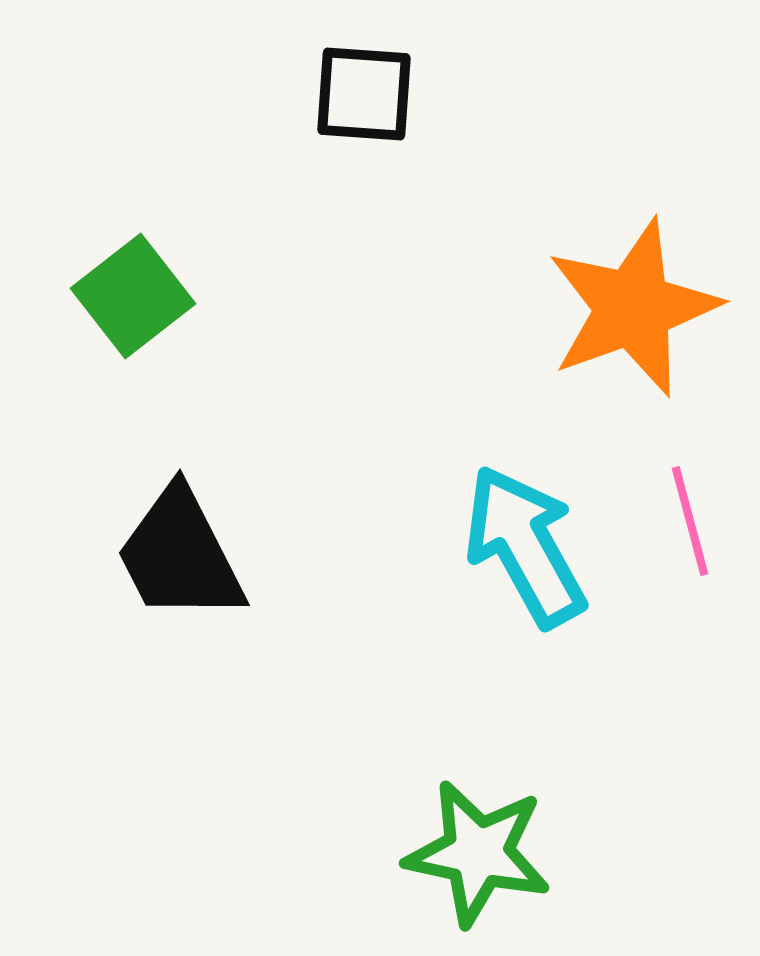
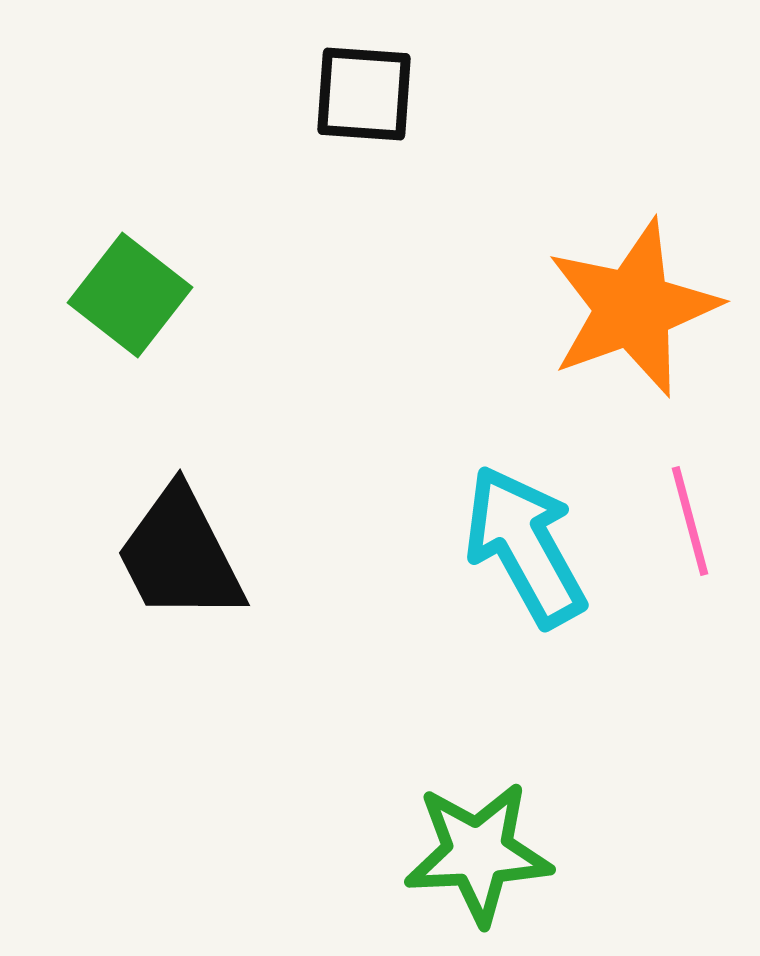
green square: moved 3 px left, 1 px up; rotated 14 degrees counterclockwise
green star: rotated 15 degrees counterclockwise
